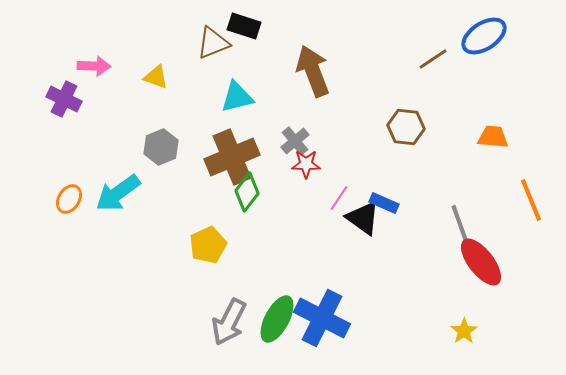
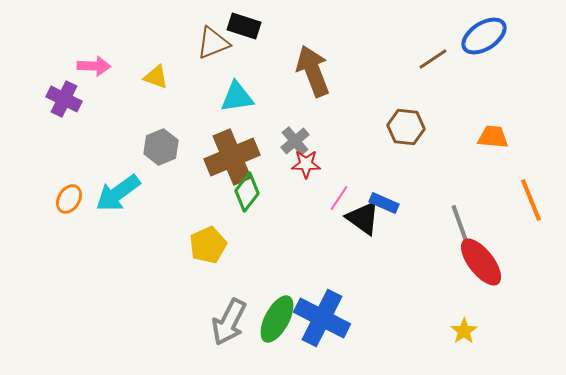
cyan triangle: rotated 6 degrees clockwise
